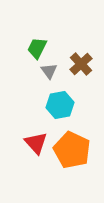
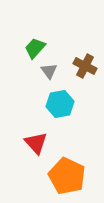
green trapezoid: moved 2 px left; rotated 15 degrees clockwise
brown cross: moved 4 px right, 2 px down; rotated 20 degrees counterclockwise
cyan hexagon: moved 1 px up
orange pentagon: moved 5 px left, 26 px down
